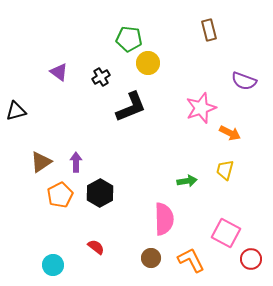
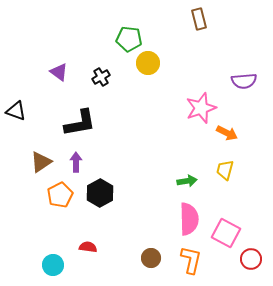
brown rectangle: moved 10 px left, 11 px up
purple semicircle: rotated 25 degrees counterclockwise
black L-shape: moved 51 px left, 16 px down; rotated 12 degrees clockwise
black triangle: rotated 35 degrees clockwise
orange arrow: moved 3 px left
pink semicircle: moved 25 px right
red semicircle: moved 8 px left; rotated 30 degrees counterclockwise
orange L-shape: rotated 40 degrees clockwise
